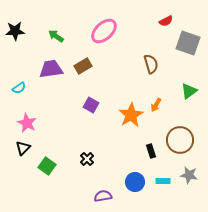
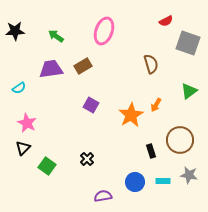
pink ellipse: rotated 28 degrees counterclockwise
